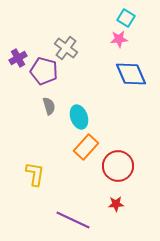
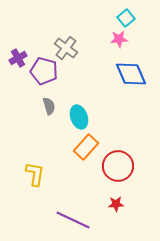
cyan square: rotated 18 degrees clockwise
